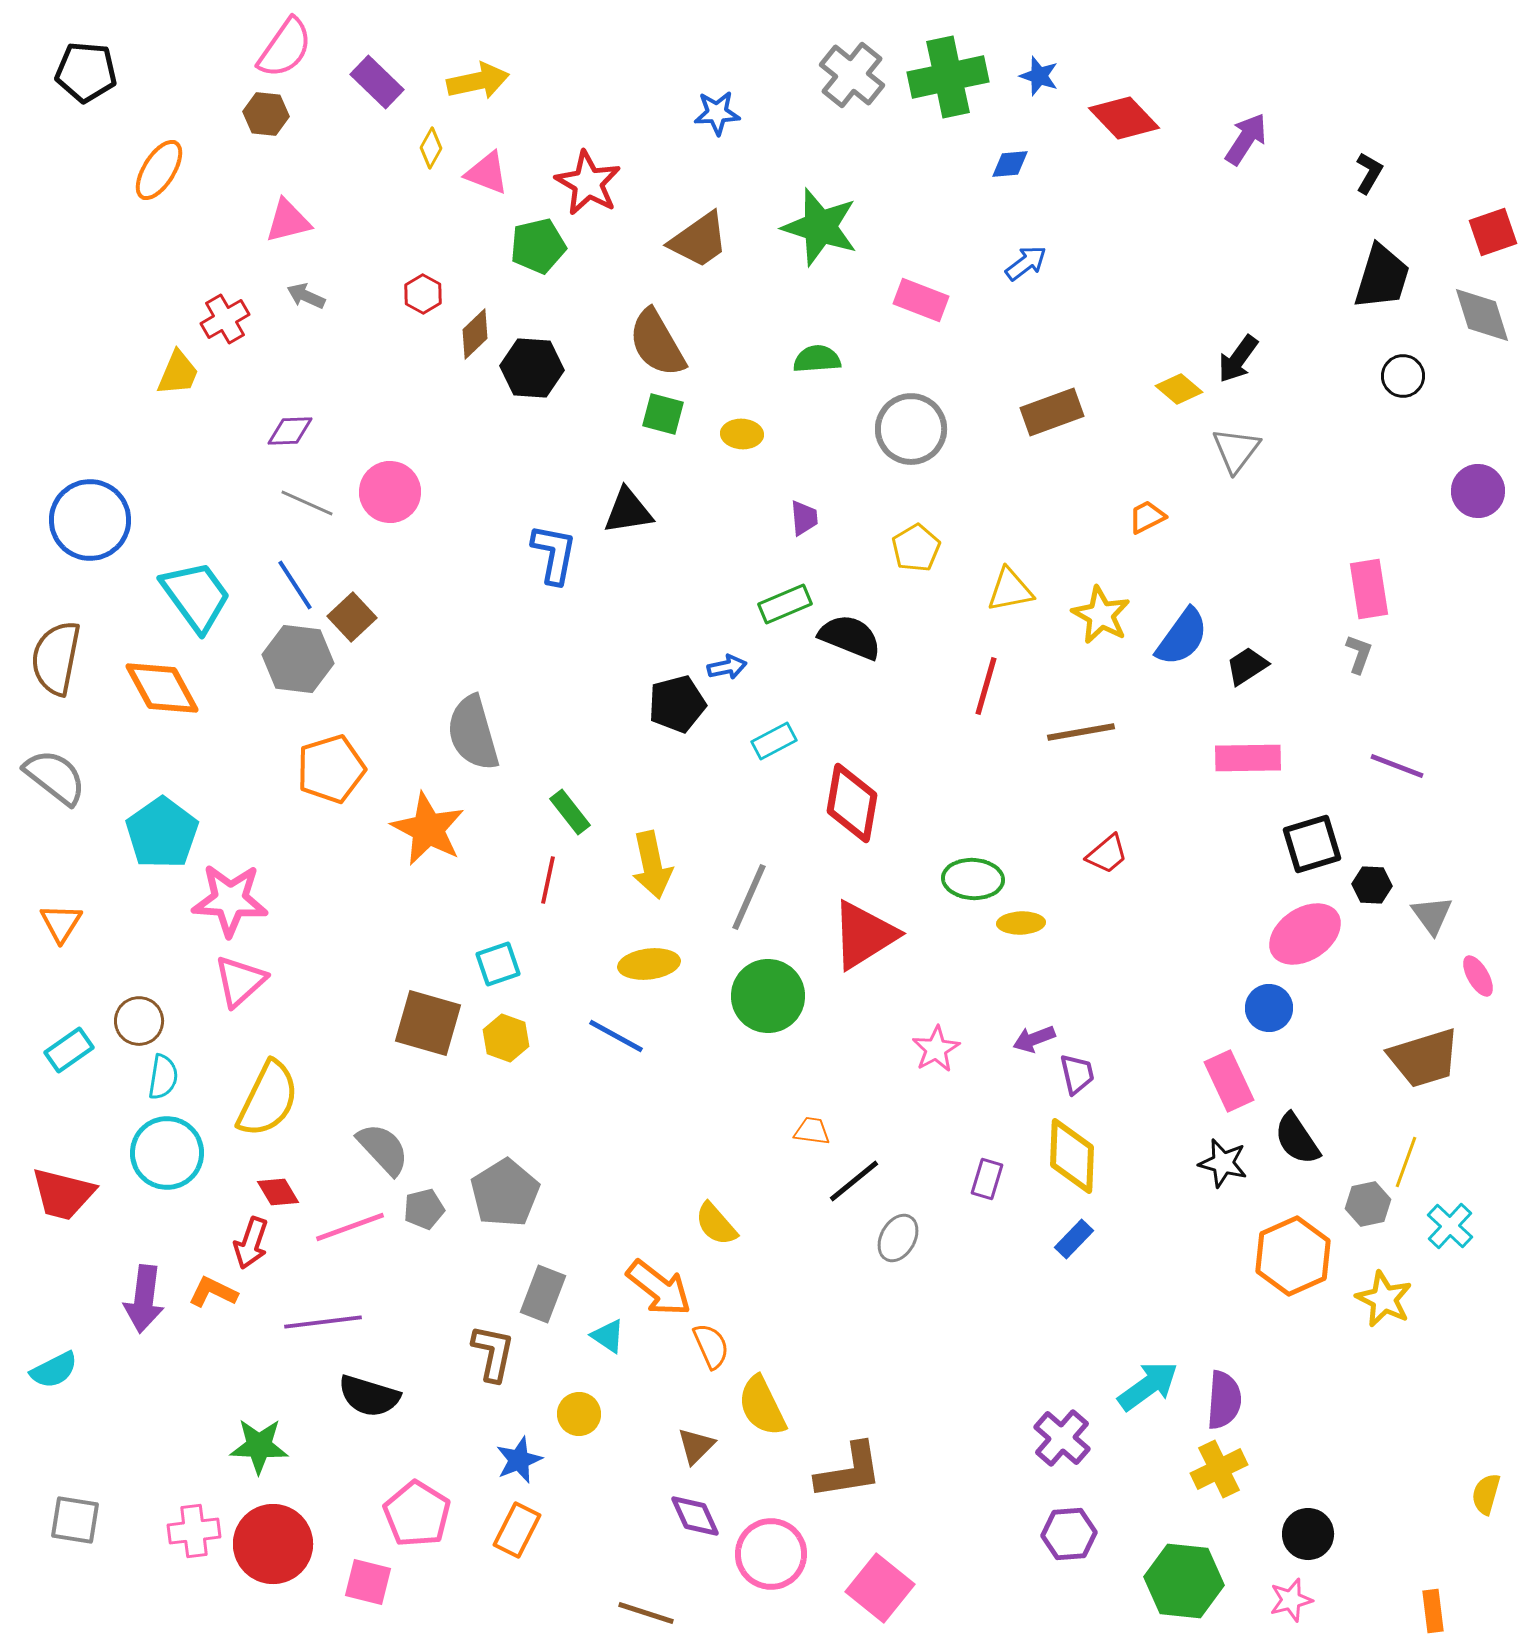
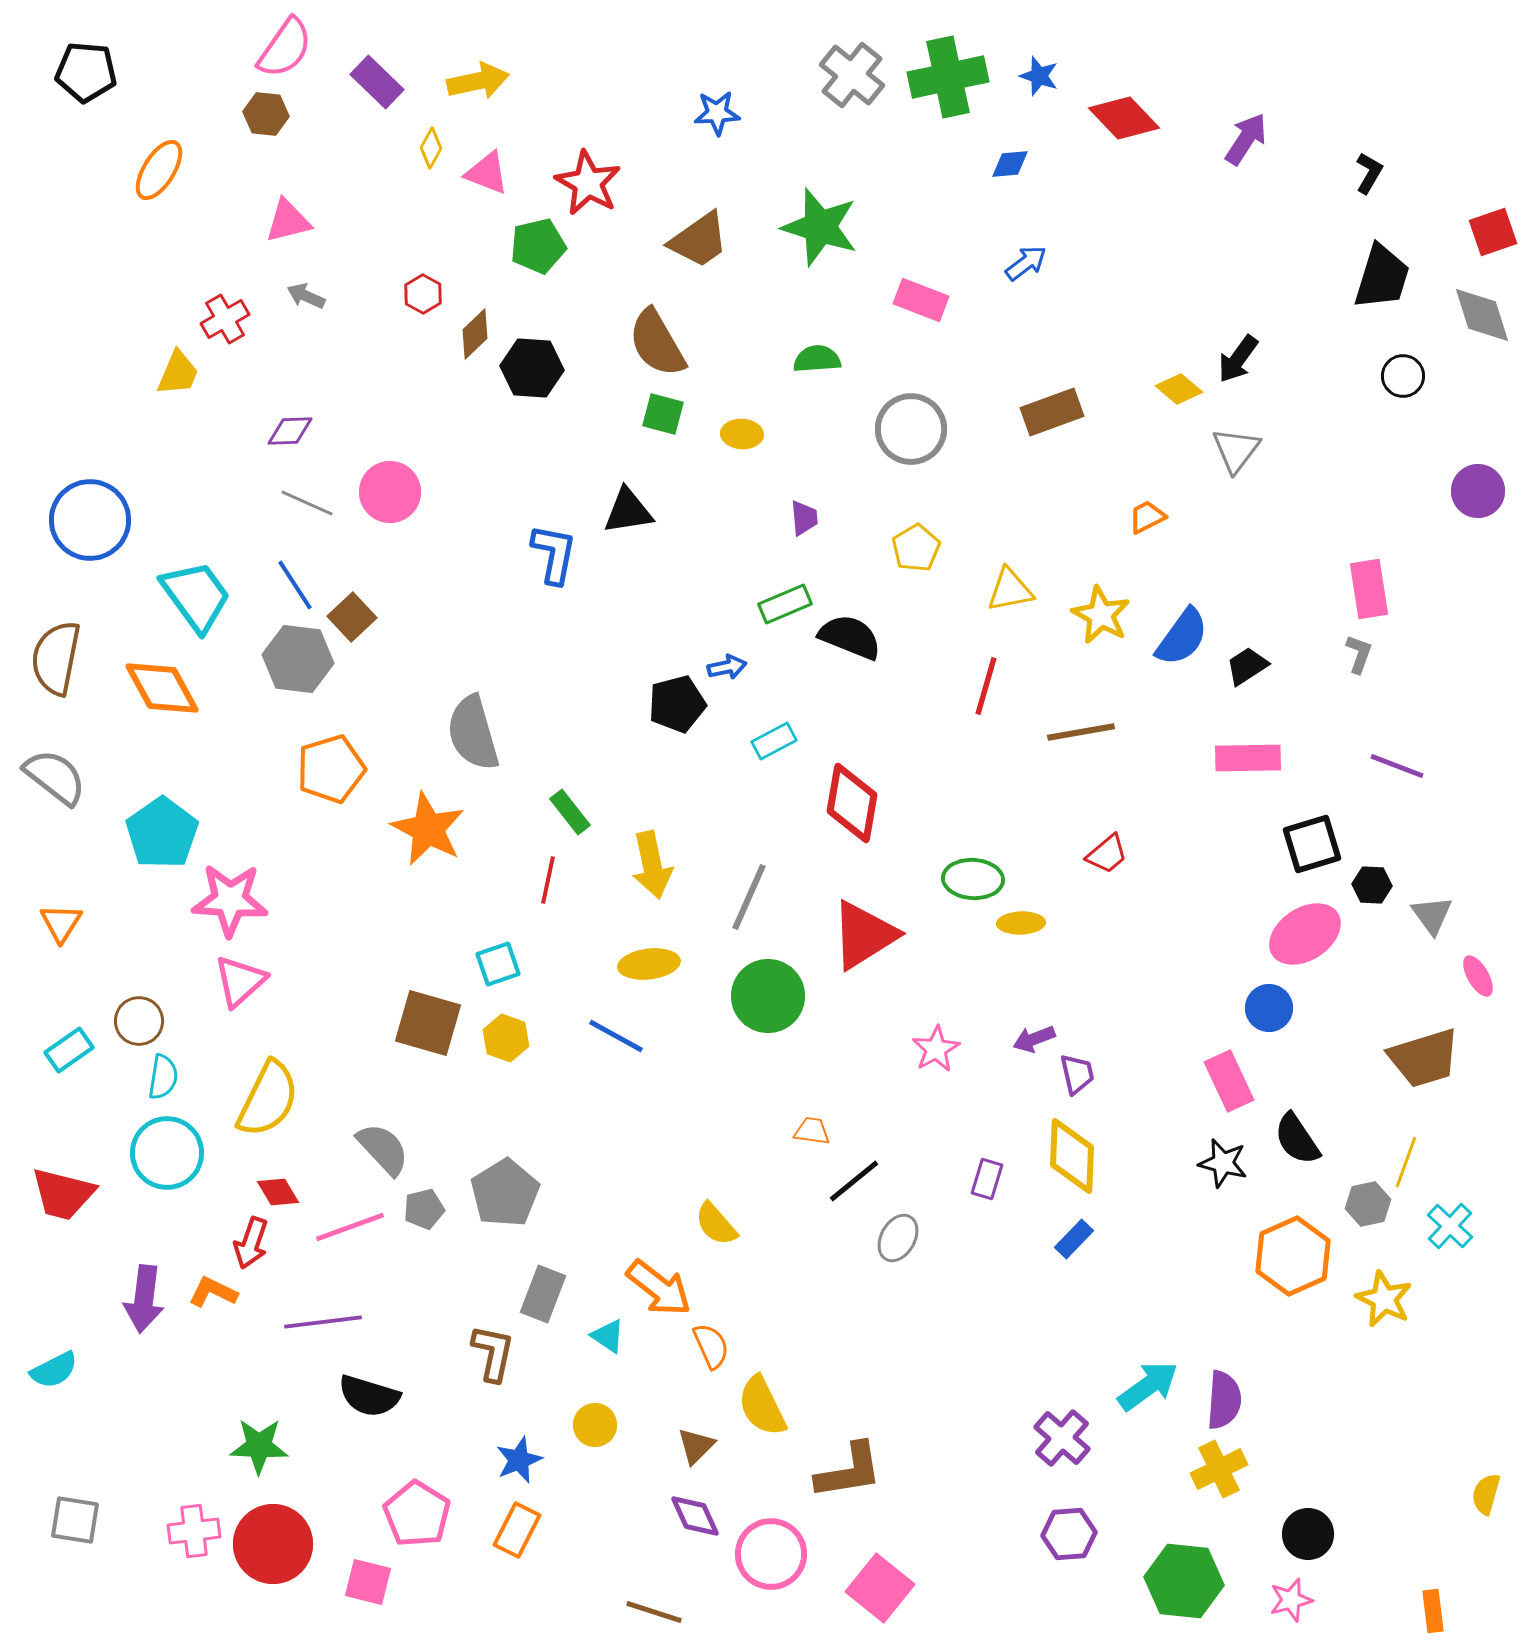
yellow circle at (579, 1414): moved 16 px right, 11 px down
brown line at (646, 1613): moved 8 px right, 1 px up
